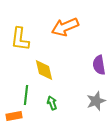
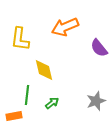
purple semicircle: moved 17 px up; rotated 30 degrees counterclockwise
green line: moved 1 px right
green arrow: rotated 72 degrees clockwise
